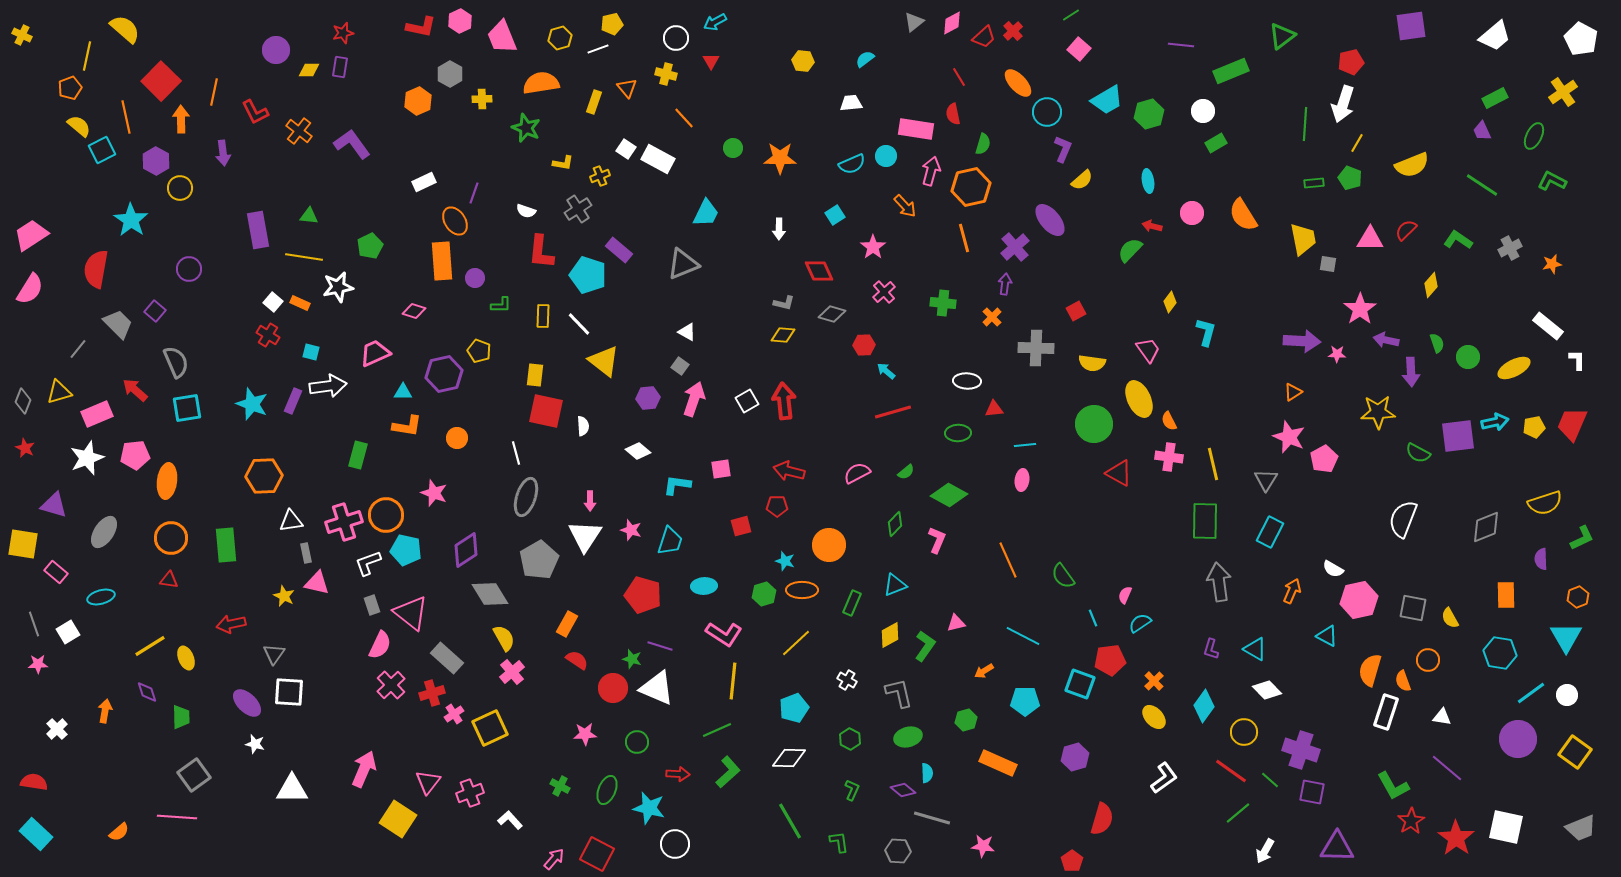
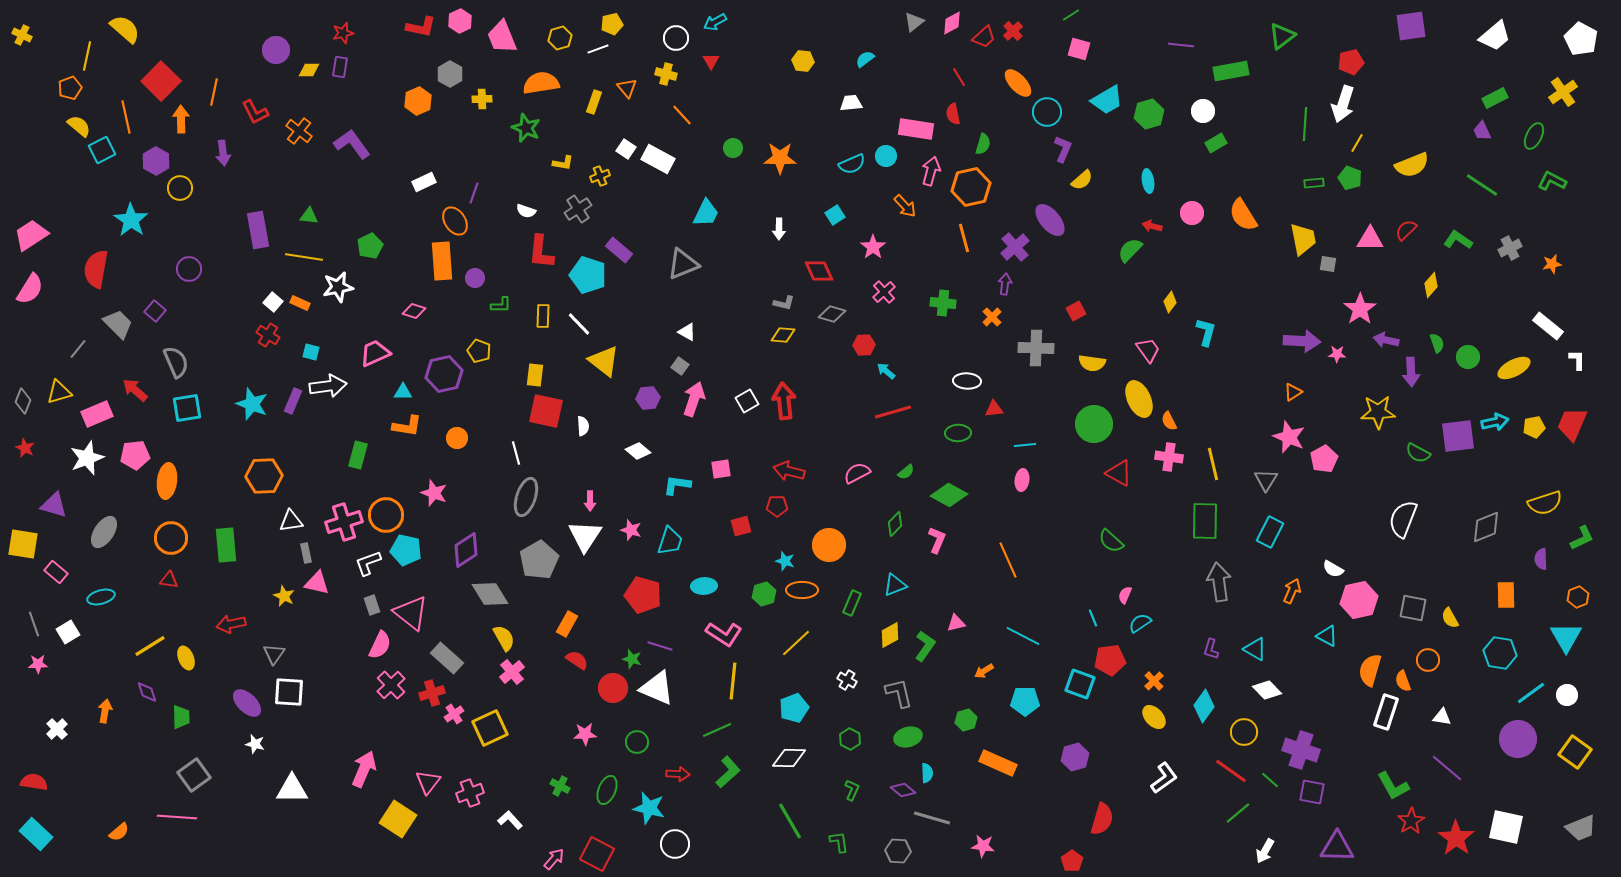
pink square at (1079, 49): rotated 25 degrees counterclockwise
green rectangle at (1231, 71): rotated 12 degrees clockwise
orange line at (684, 118): moved 2 px left, 3 px up
green semicircle at (1063, 576): moved 48 px right, 35 px up; rotated 12 degrees counterclockwise
